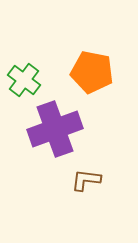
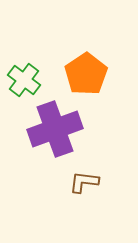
orange pentagon: moved 6 px left, 2 px down; rotated 27 degrees clockwise
brown L-shape: moved 2 px left, 2 px down
